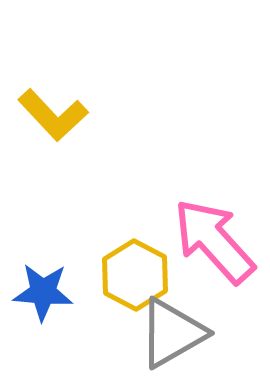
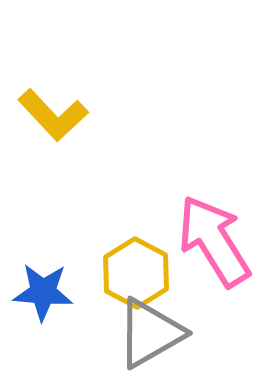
pink arrow: rotated 10 degrees clockwise
yellow hexagon: moved 1 px right, 2 px up
gray triangle: moved 22 px left
